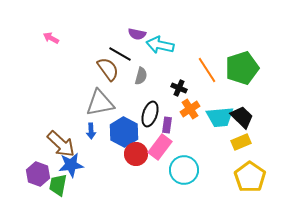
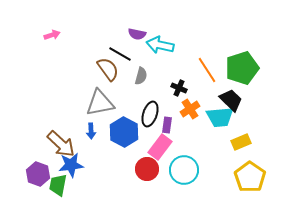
pink arrow: moved 1 px right, 3 px up; rotated 133 degrees clockwise
black trapezoid: moved 11 px left, 17 px up
red circle: moved 11 px right, 15 px down
